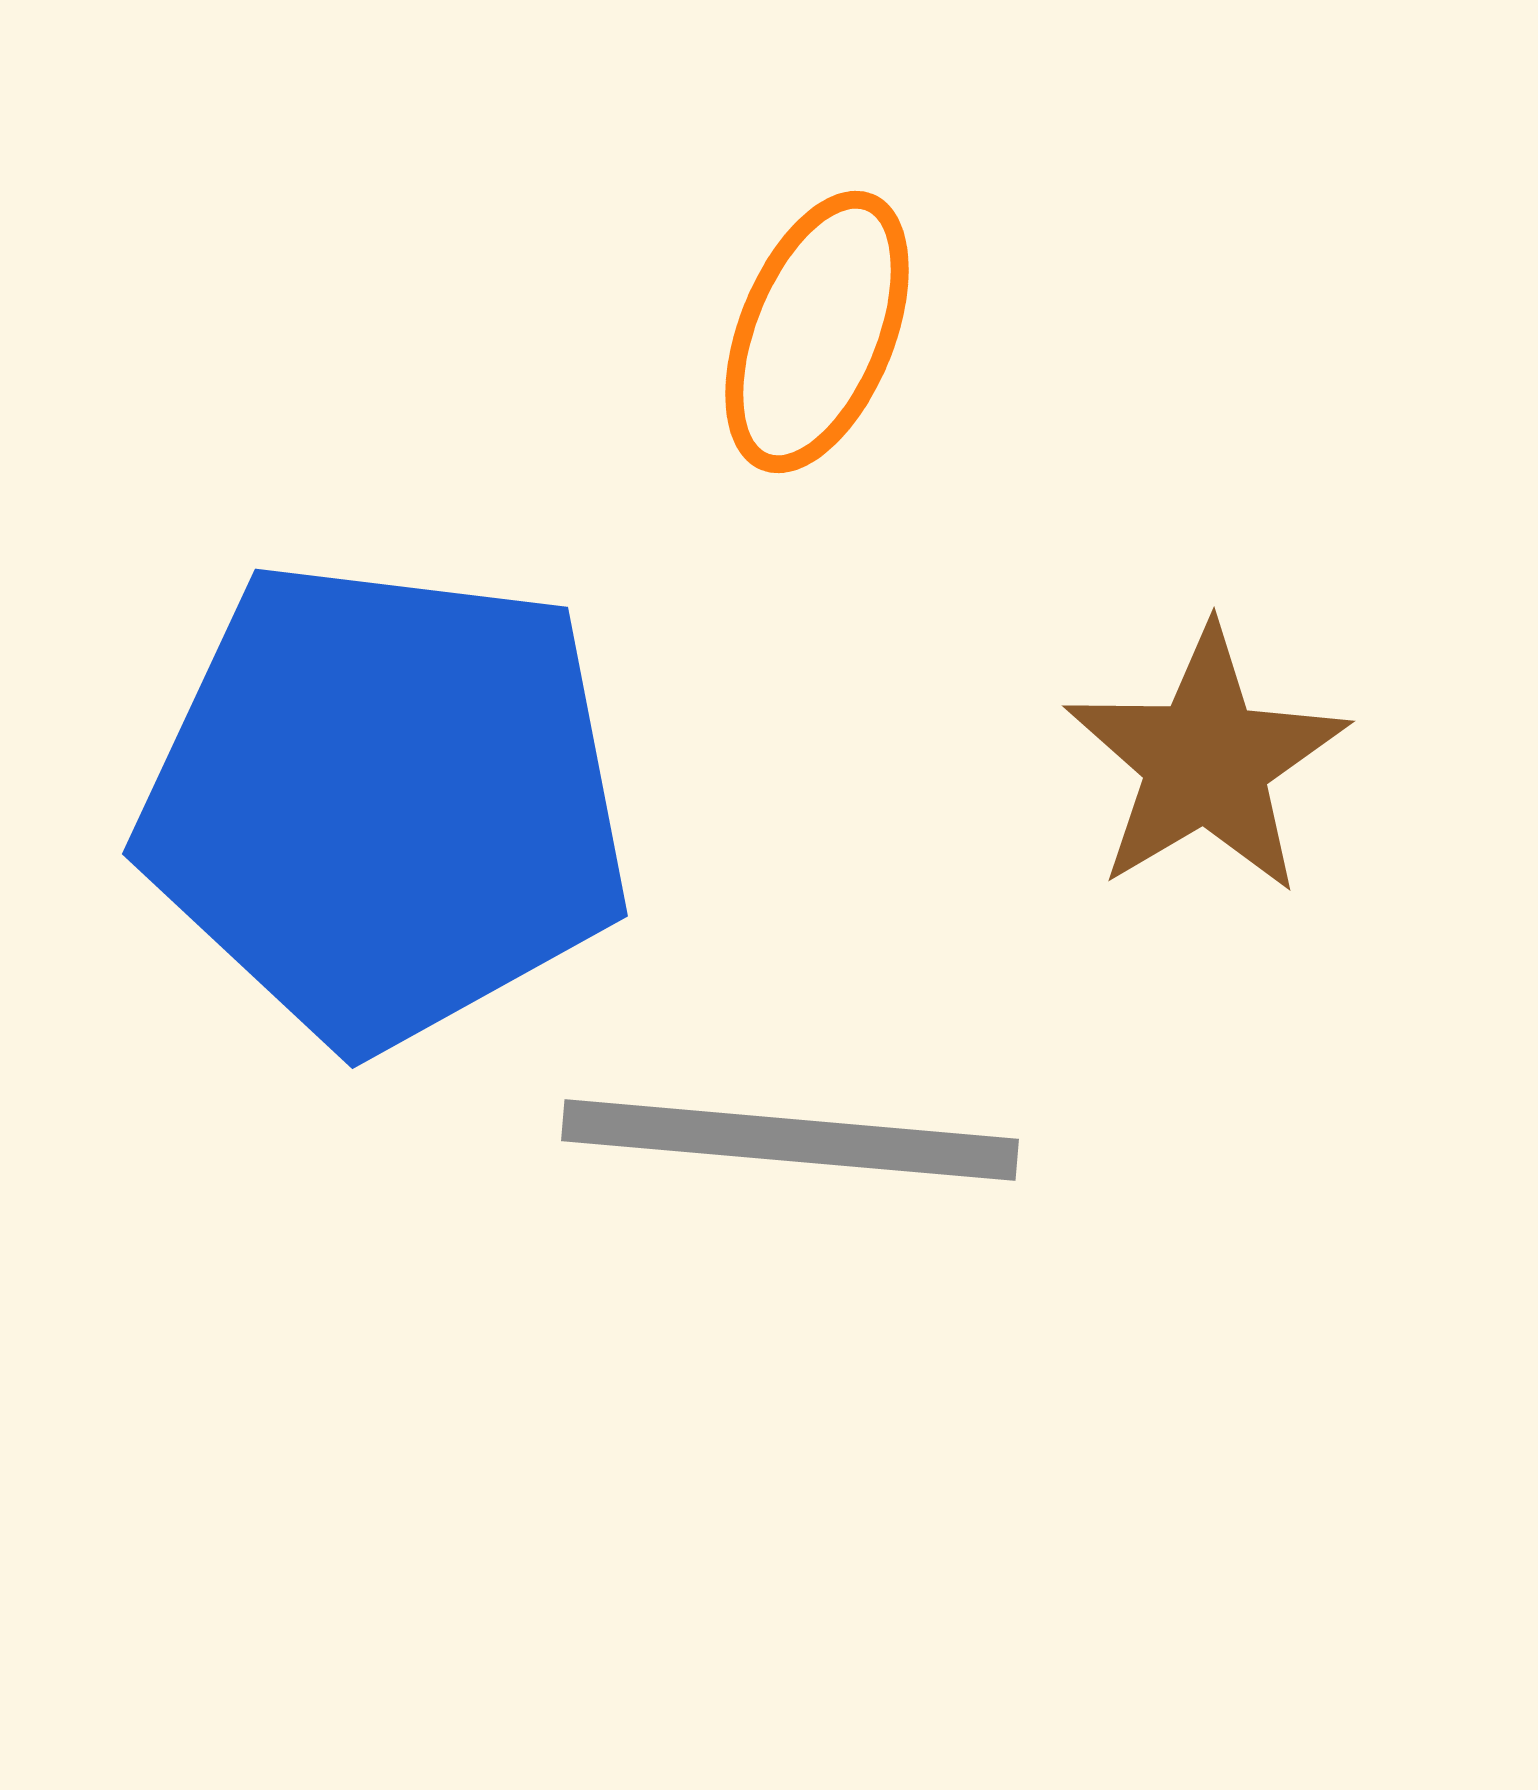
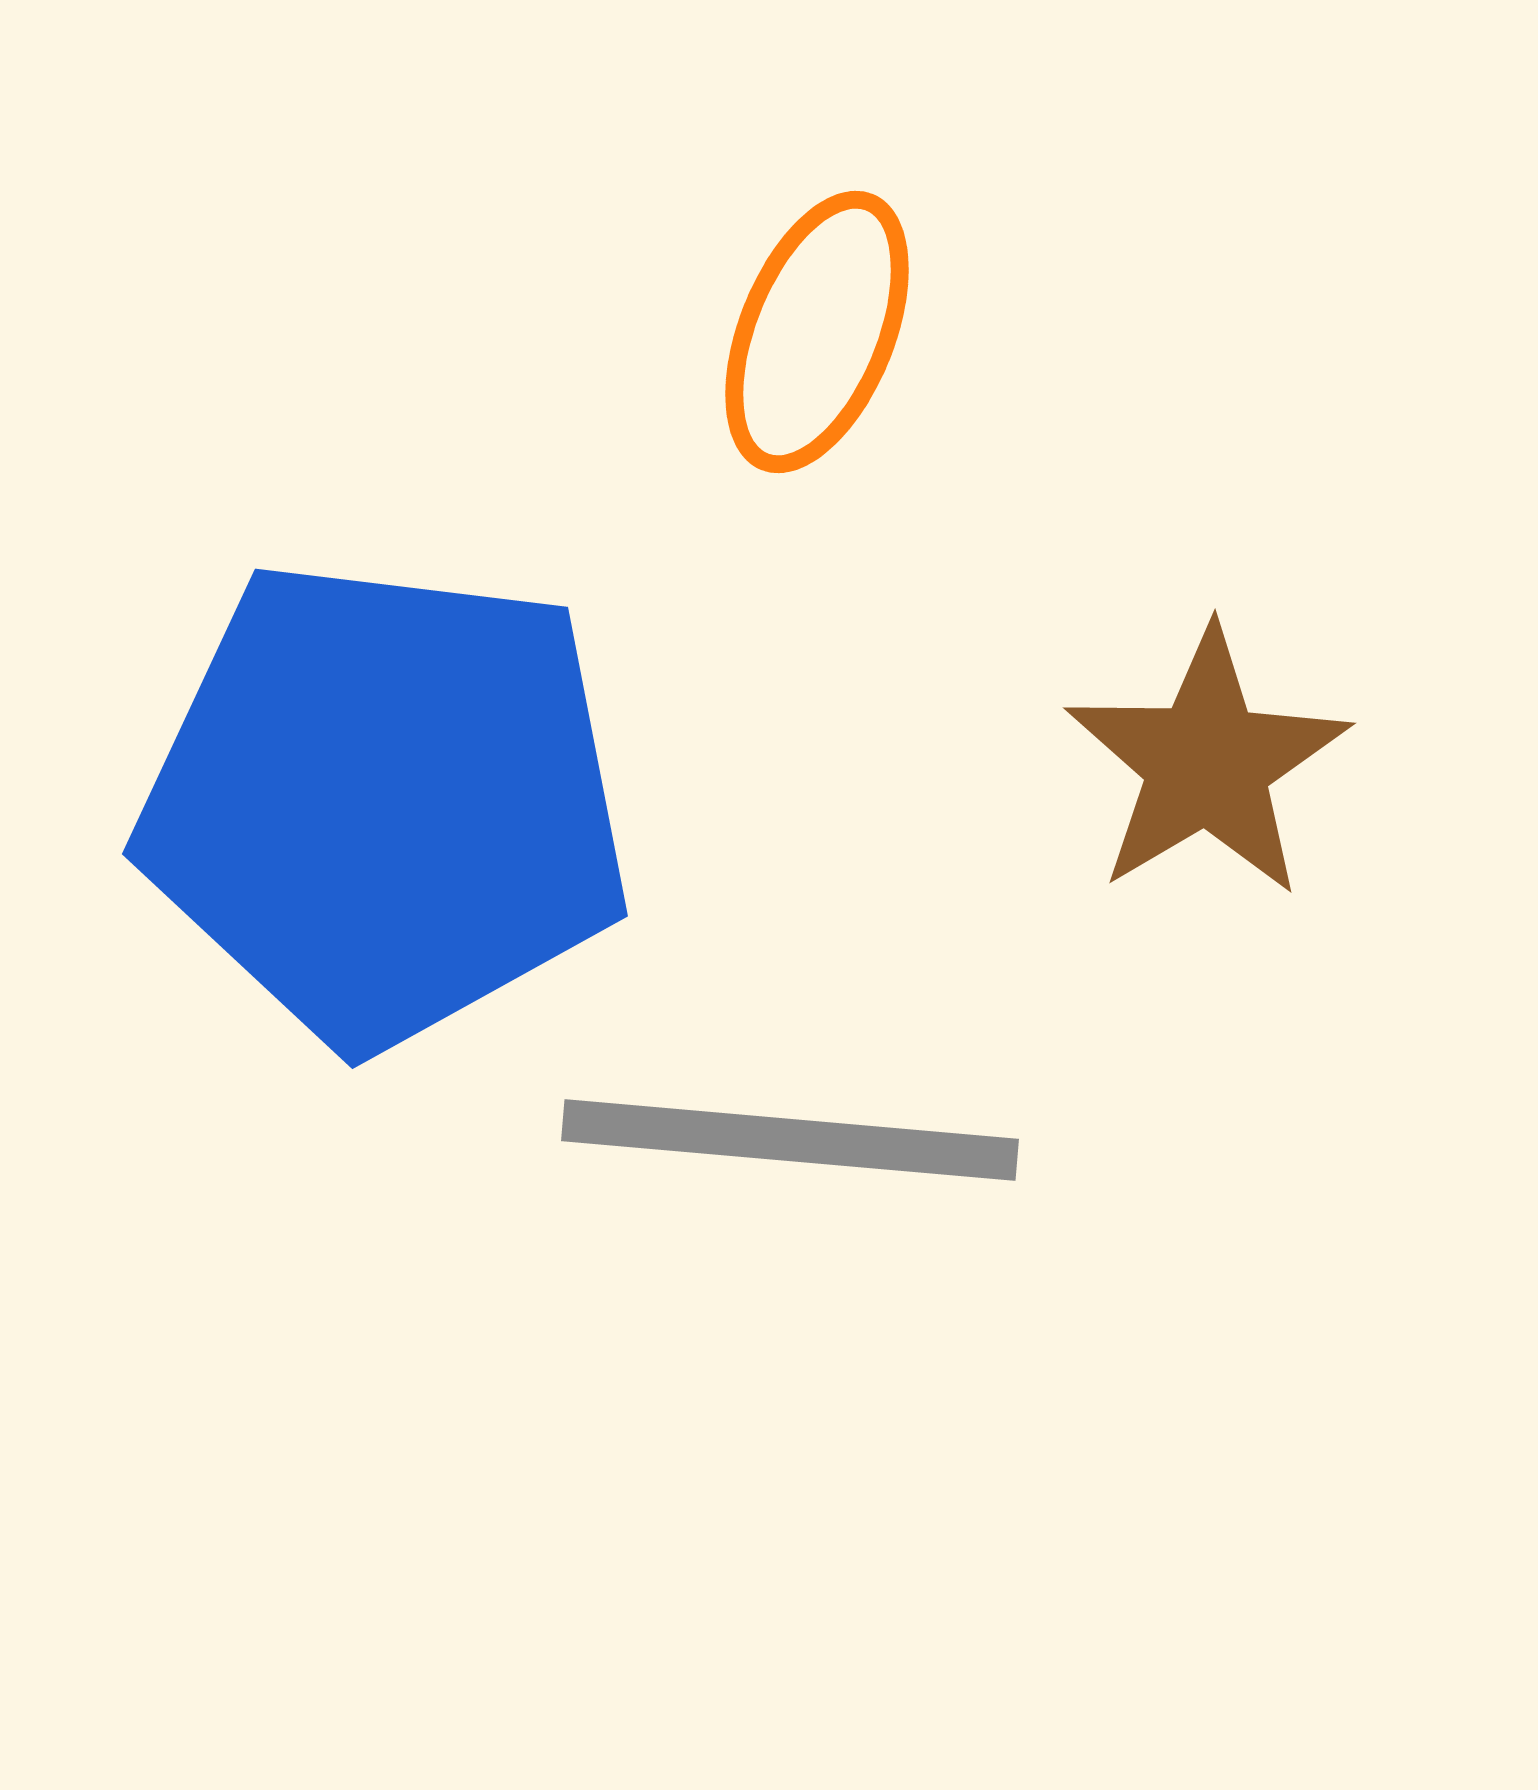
brown star: moved 1 px right, 2 px down
